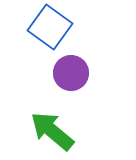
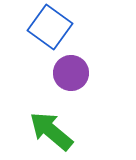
green arrow: moved 1 px left
